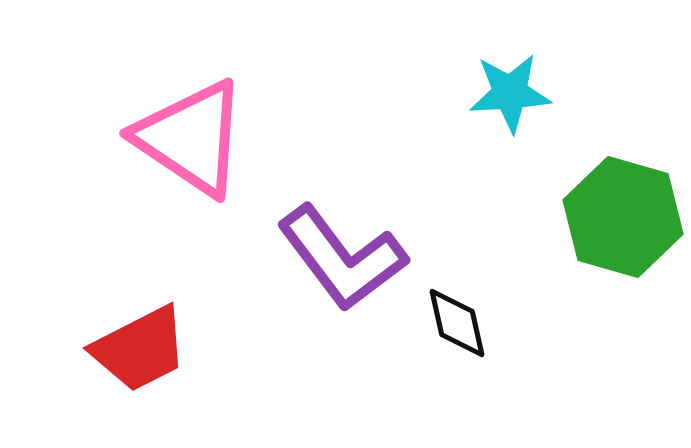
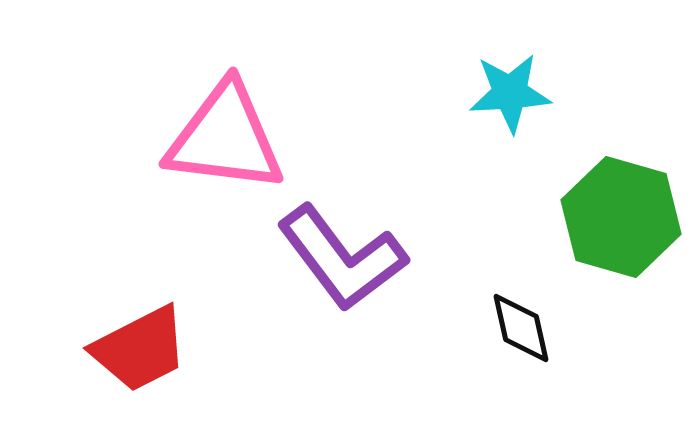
pink triangle: moved 34 px right; rotated 27 degrees counterclockwise
green hexagon: moved 2 px left
black diamond: moved 64 px right, 5 px down
